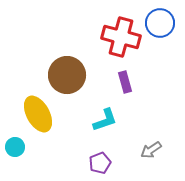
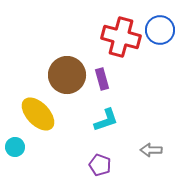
blue circle: moved 7 px down
purple rectangle: moved 23 px left, 3 px up
yellow ellipse: rotated 15 degrees counterclockwise
cyan L-shape: moved 1 px right
gray arrow: rotated 35 degrees clockwise
purple pentagon: moved 2 px down; rotated 30 degrees counterclockwise
